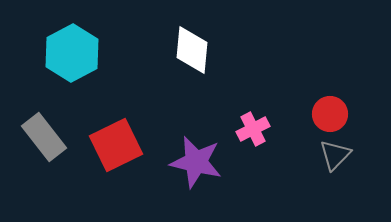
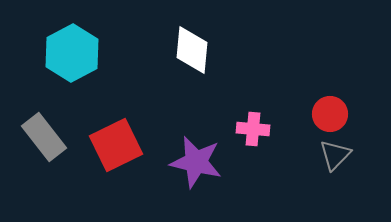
pink cross: rotated 32 degrees clockwise
